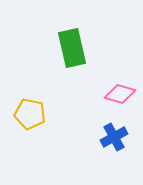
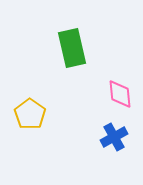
pink diamond: rotated 68 degrees clockwise
yellow pentagon: rotated 24 degrees clockwise
